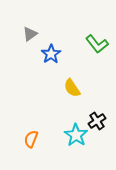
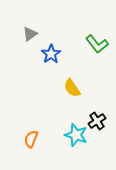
cyan star: rotated 15 degrees counterclockwise
